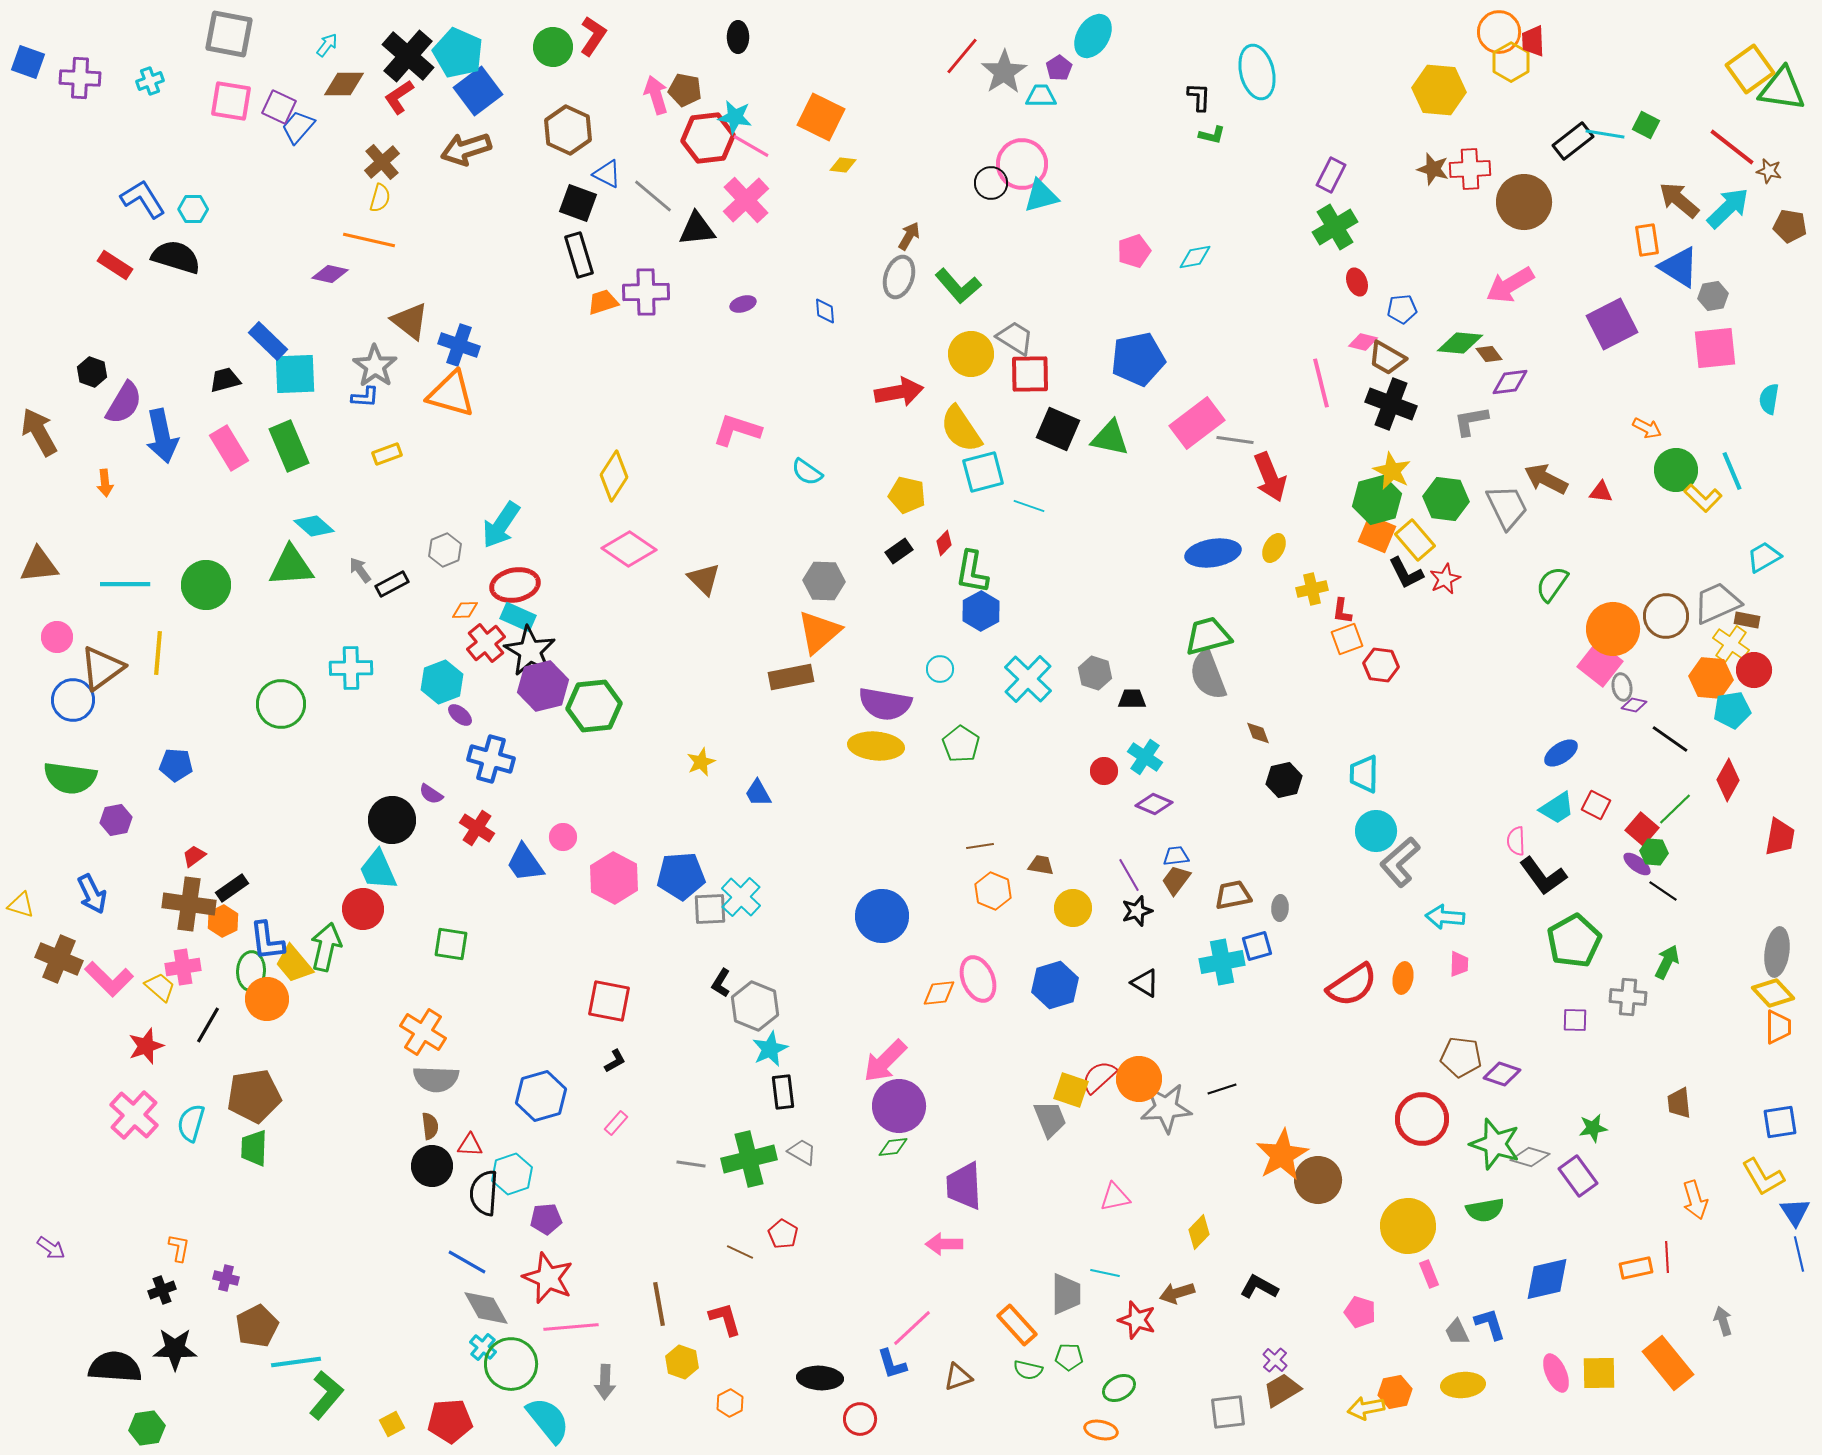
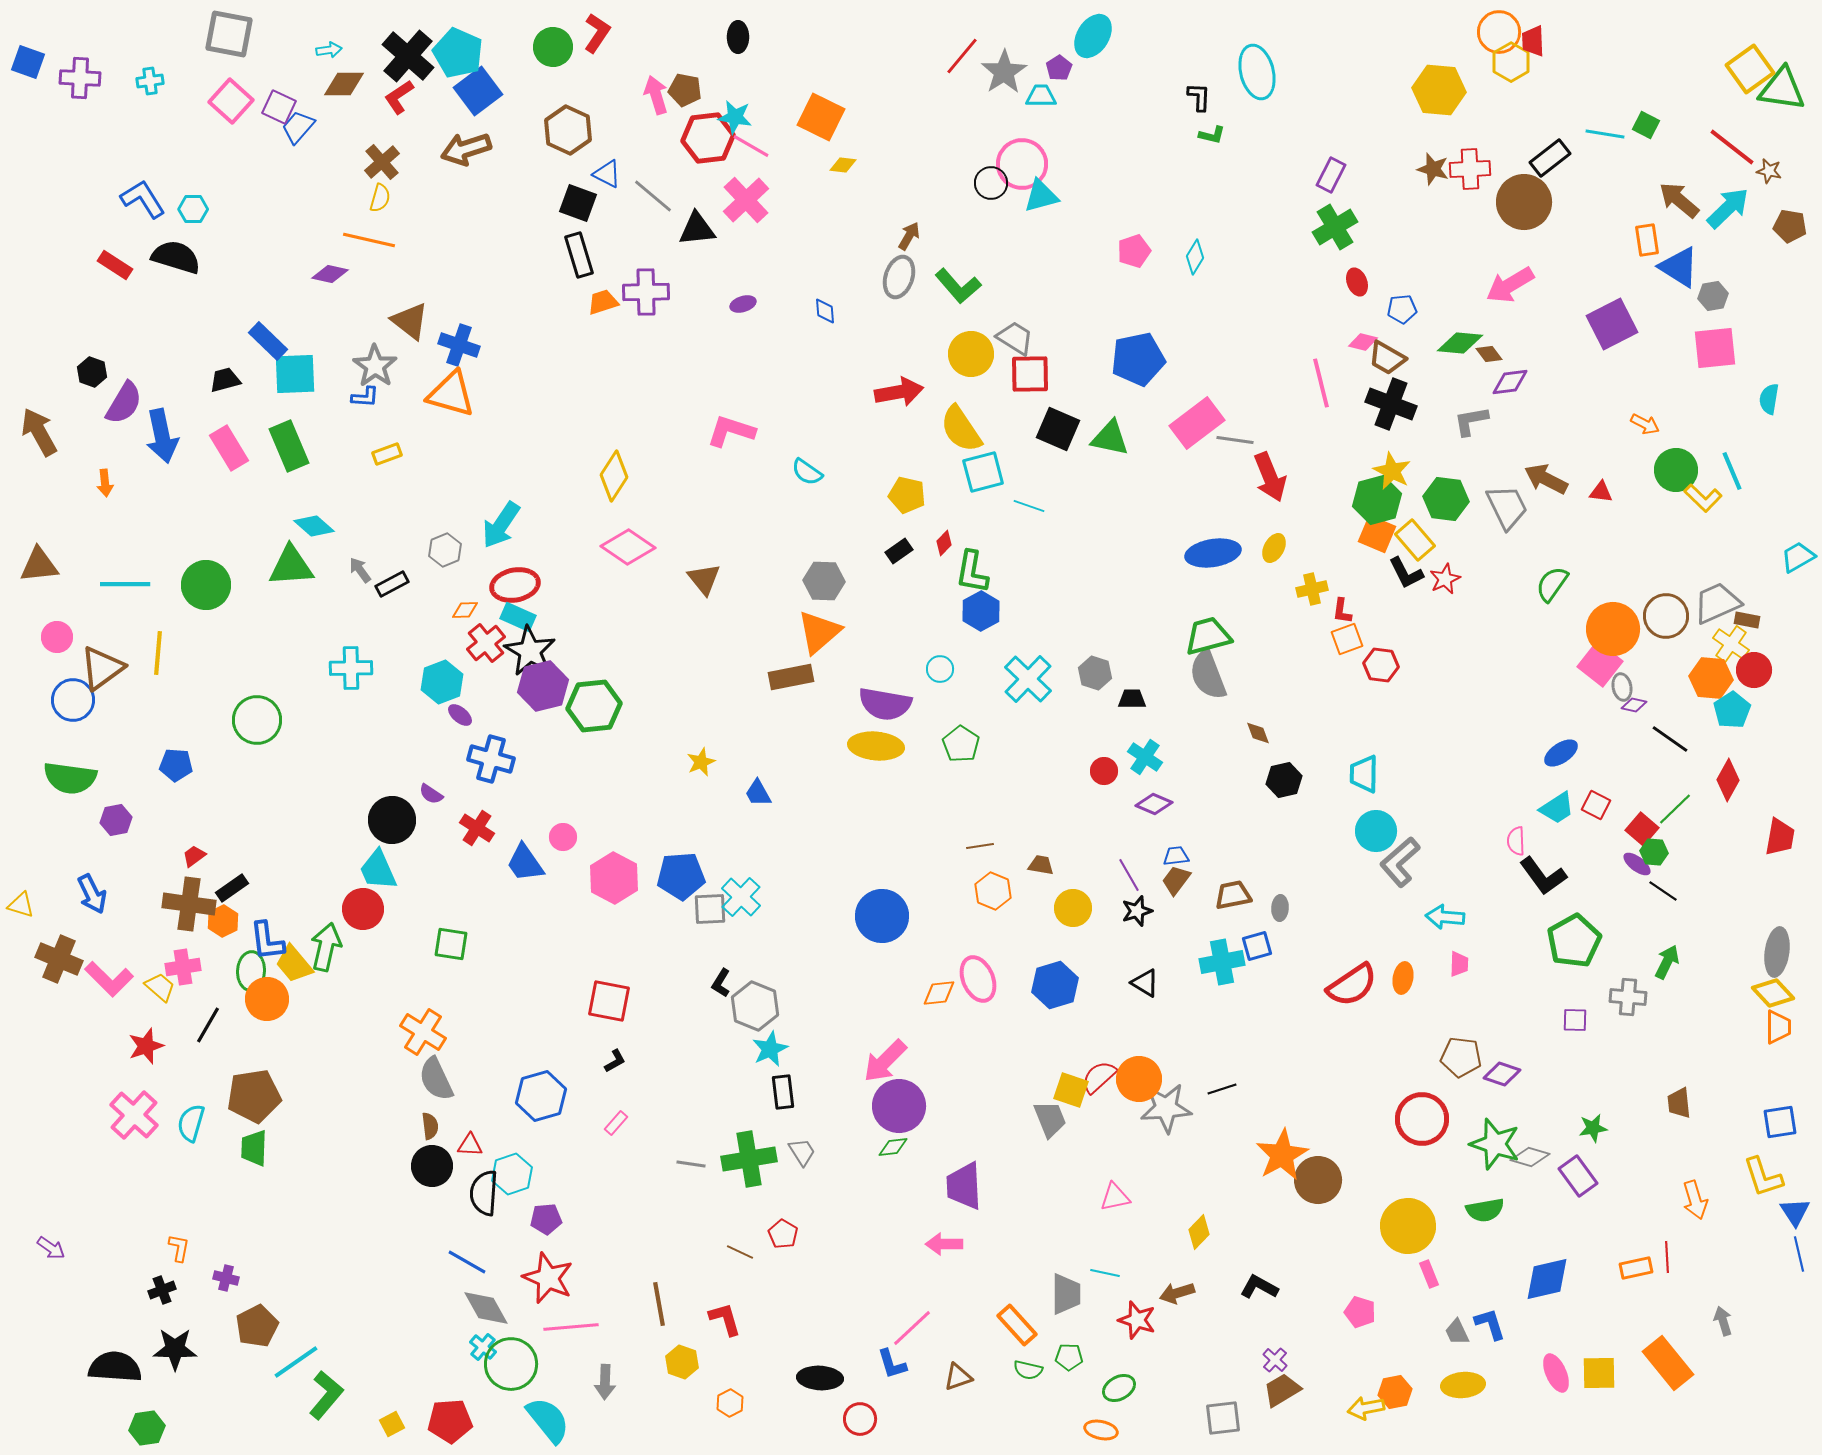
red L-shape at (593, 36): moved 4 px right, 3 px up
cyan arrow at (327, 45): moved 2 px right, 5 px down; rotated 45 degrees clockwise
cyan cross at (150, 81): rotated 12 degrees clockwise
pink square at (231, 101): rotated 33 degrees clockwise
black rectangle at (1573, 141): moved 23 px left, 17 px down
cyan diamond at (1195, 257): rotated 48 degrees counterclockwise
orange arrow at (1647, 428): moved 2 px left, 4 px up
pink L-shape at (737, 430): moved 6 px left, 1 px down
pink diamond at (629, 549): moved 1 px left, 2 px up
cyan trapezoid at (1764, 557): moved 34 px right
brown triangle at (704, 579): rotated 6 degrees clockwise
green circle at (281, 704): moved 24 px left, 16 px down
cyan pentagon at (1732, 710): rotated 24 degrees counterclockwise
gray semicircle at (436, 1079): rotated 63 degrees clockwise
gray trapezoid at (802, 1152): rotated 28 degrees clockwise
green cross at (749, 1159): rotated 4 degrees clockwise
yellow L-shape at (1763, 1177): rotated 12 degrees clockwise
cyan line at (296, 1362): rotated 27 degrees counterclockwise
gray square at (1228, 1412): moved 5 px left, 6 px down
